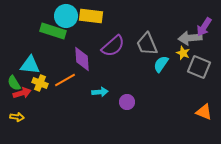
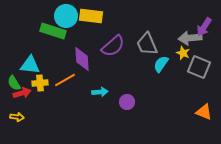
yellow cross: rotated 28 degrees counterclockwise
